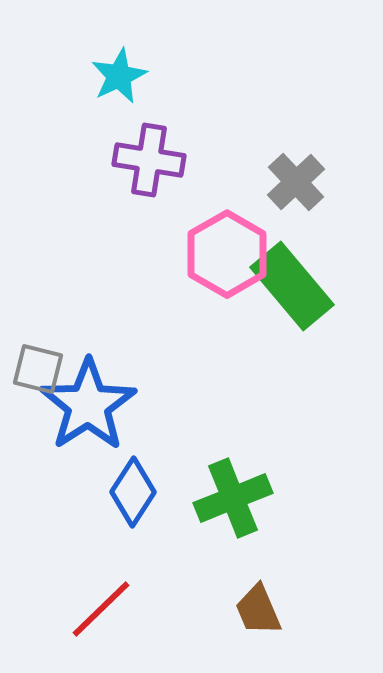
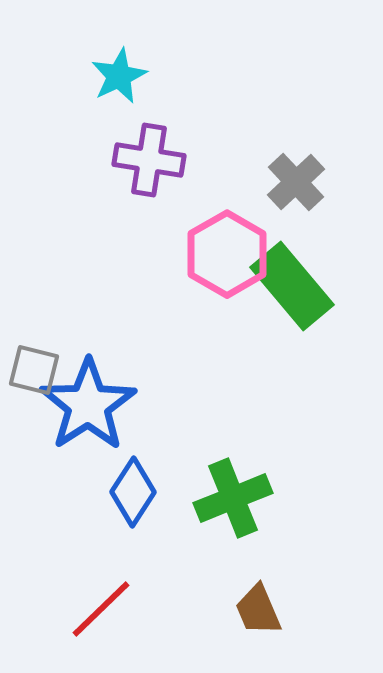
gray square: moved 4 px left, 1 px down
